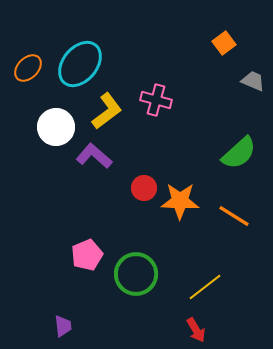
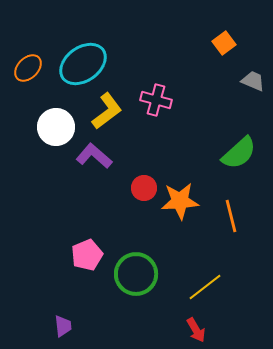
cyan ellipse: moved 3 px right; rotated 15 degrees clockwise
orange star: rotated 6 degrees counterclockwise
orange line: moved 3 px left; rotated 44 degrees clockwise
